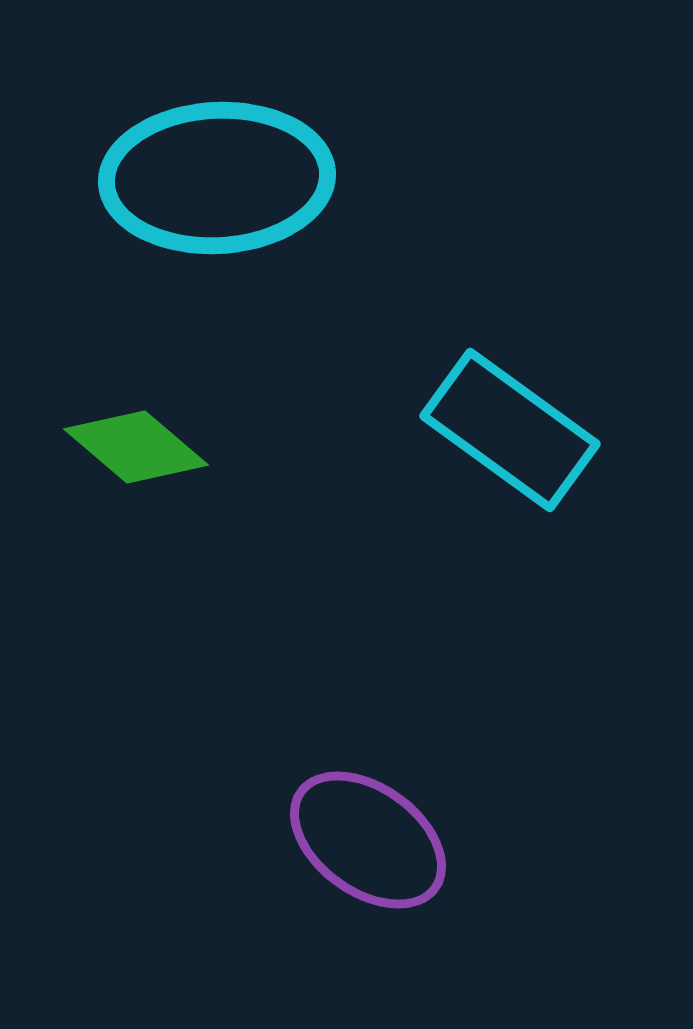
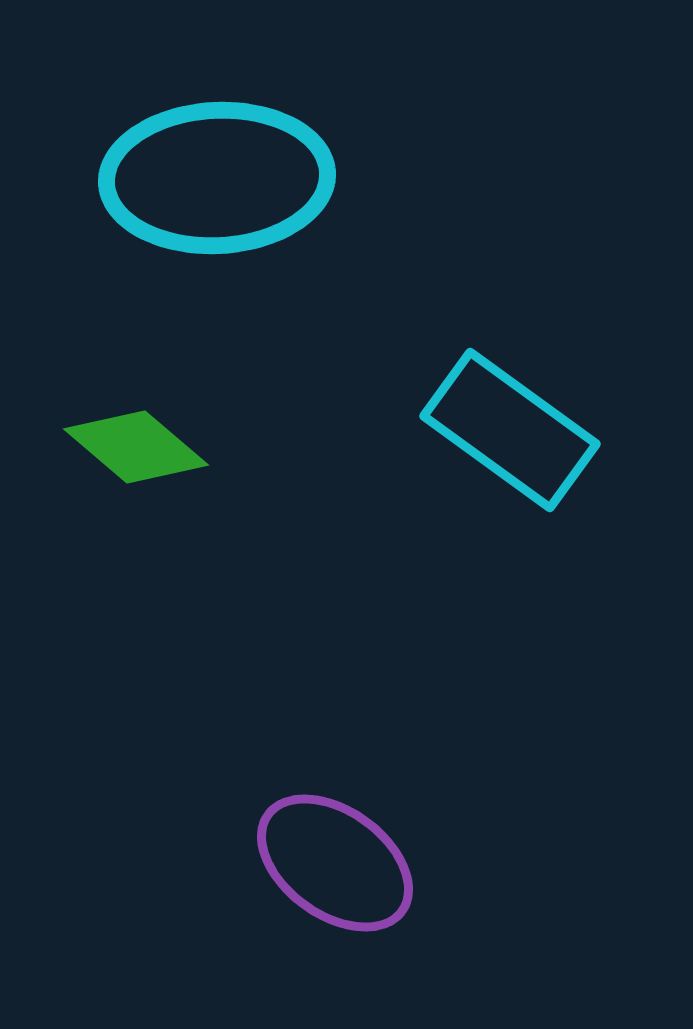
purple ellipse: moved 33 px left, 23 px down
